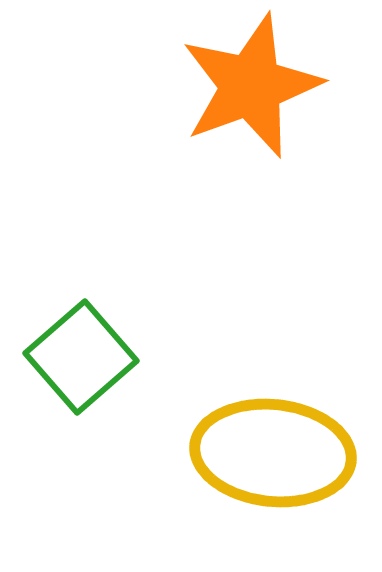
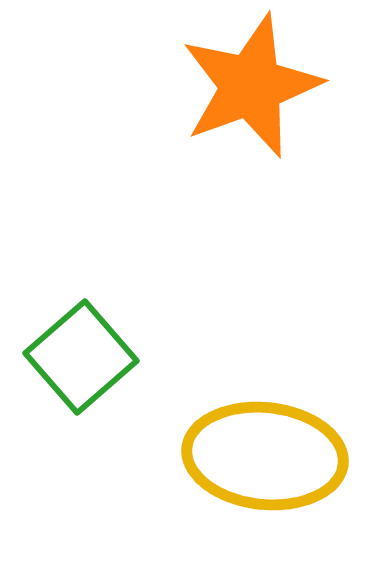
yellow ellipse: moved 8 px left, 3 px down
